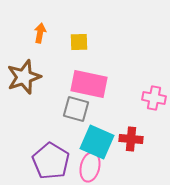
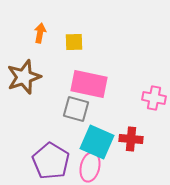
yellow square: moved 5 px left
